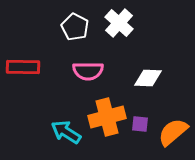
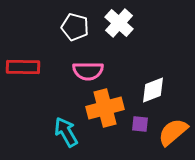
white pentagon: rotated 12 degrees counterclockwise
white diamond: moved 5 px right, 12 px down; rotated 24 degrees counterclockwise
orange cross: moved 2 px left, 9 px up
cyan arrow: rotated 28 degrees clockwise
